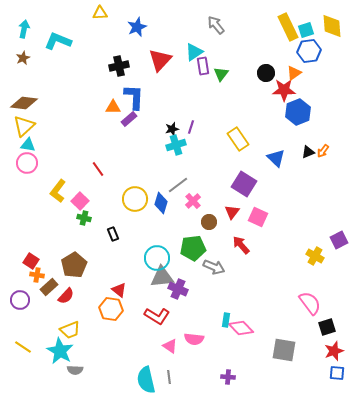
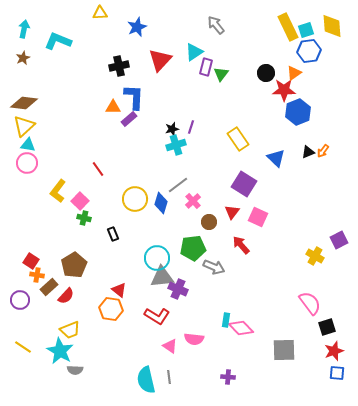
purple rectangle at (203, 66): moved 3 px right, 1 px down; rotated 24 degrees clockwise
gray square at (284, 350): rotated 10 degrees counterclockwise
